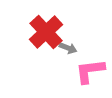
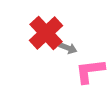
red cross: moved 1 px down
